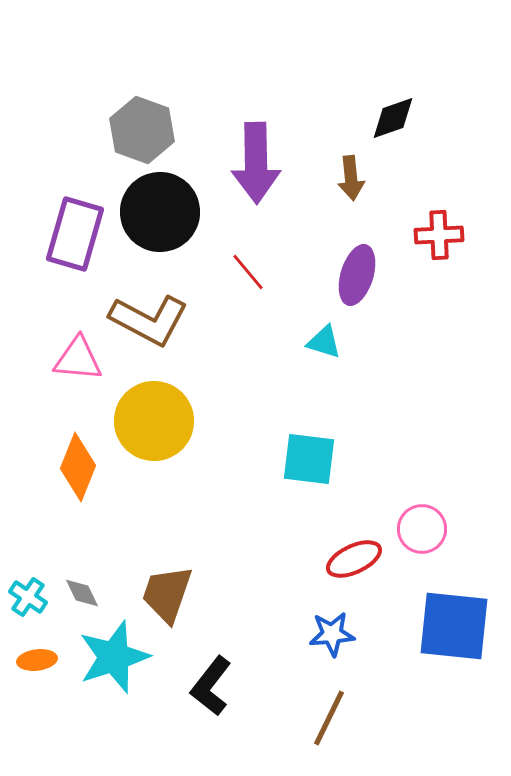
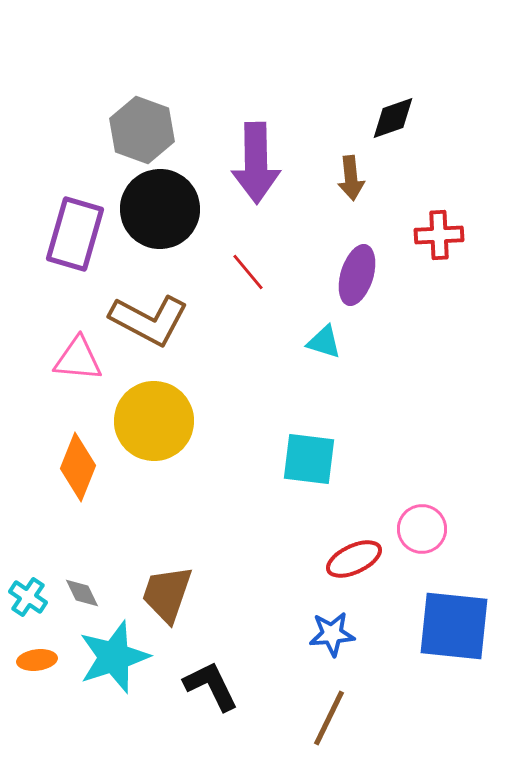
black circle: moved 3 px up
black L-shape: rotated 116 degrees clockwise
